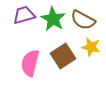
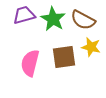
brown square: moved 1 px right, 1 px down; rotated 25 degrees clockwise
